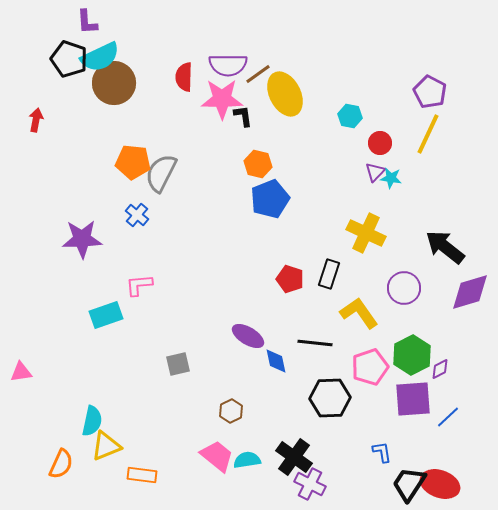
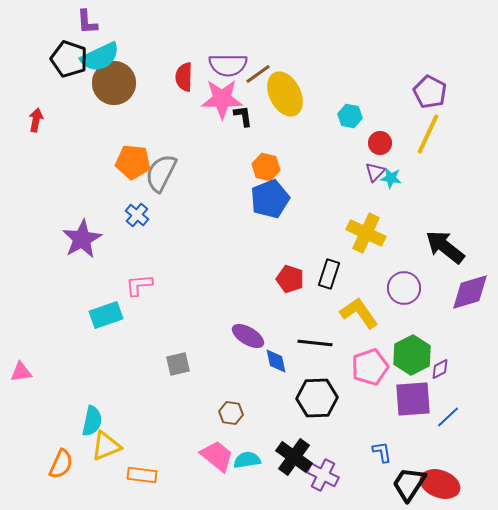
orange hexagon at (258, 164): moved 8 px right, 3 px down
purple star at (82, 239): rotated 27 degrees counterclockwise
black hexagon at (330, 398): moved 13 px left
brown hexagon at (231, 411): moved 2 px down; rotated 25 degrees counterclockwise
purple cross at (310, 484): moved 13 px right, 9 px up
